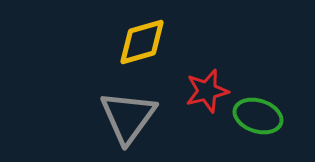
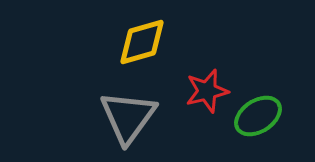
green ellipse: rotated 51 degrees counterclockwise
